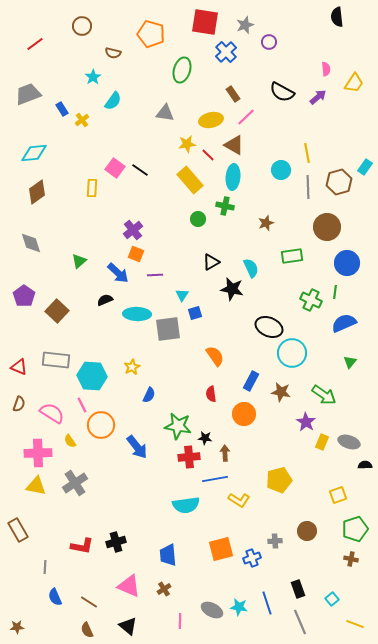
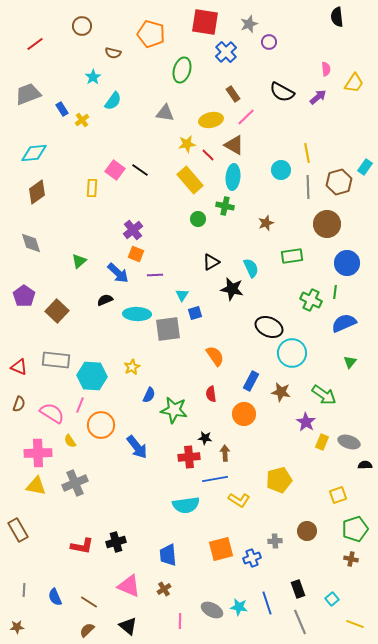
gray star at (245, 25): moved 4 px right, 1 px up
pink square at (115, 168): moved 2 px down
brown circle at (327, 227): moved 3 px up
pink line at (82, 405): moved 2 px left; rotated 49 degrees clockwise
green star at (178, 426): moved 4 px left, 16 px up
gray cross at (75, 483): rotated 10 degrees clockwise
gray line at (45, 567): moved 21 px left, 23 px down
brown semicircle at (87, 630): rotated 70 degrees clockwise
